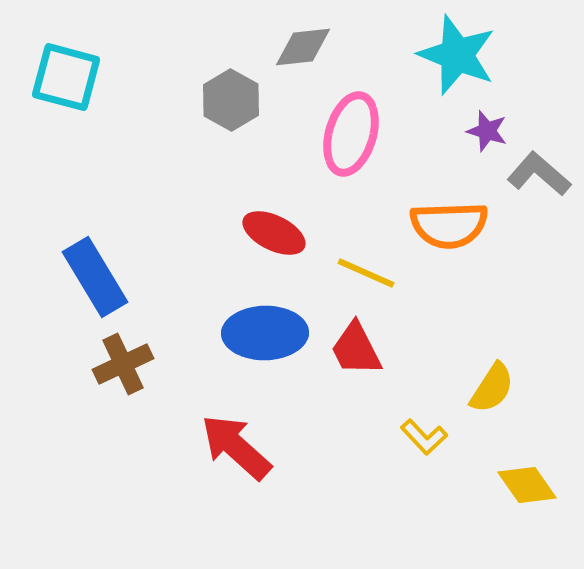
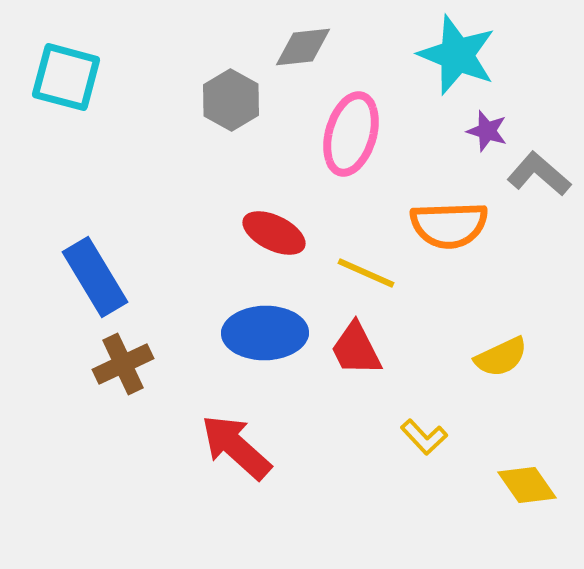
yellow semicircle: moved 9 px right, 31 px up; rotated 32 degrees clockwise
